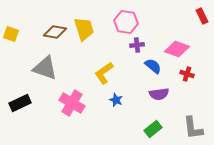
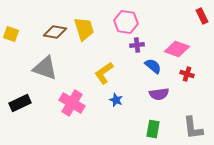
green rectangle: rotated 42 degrees counterclockwise
